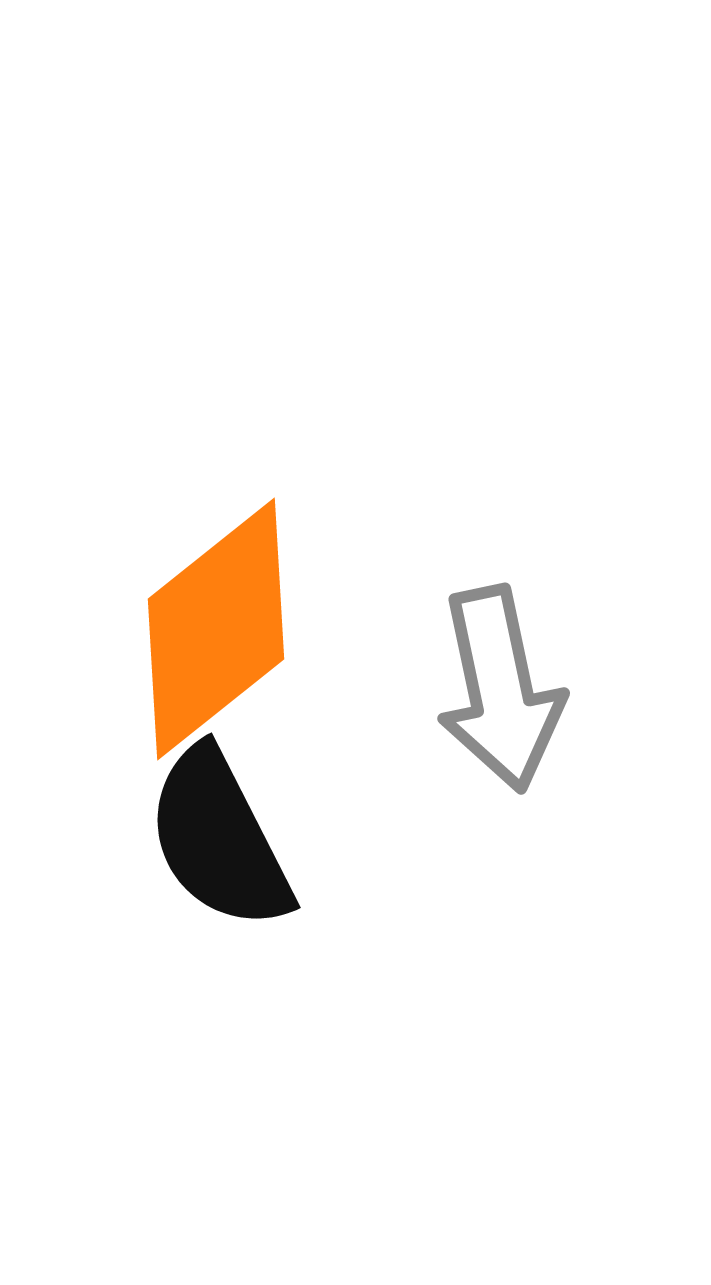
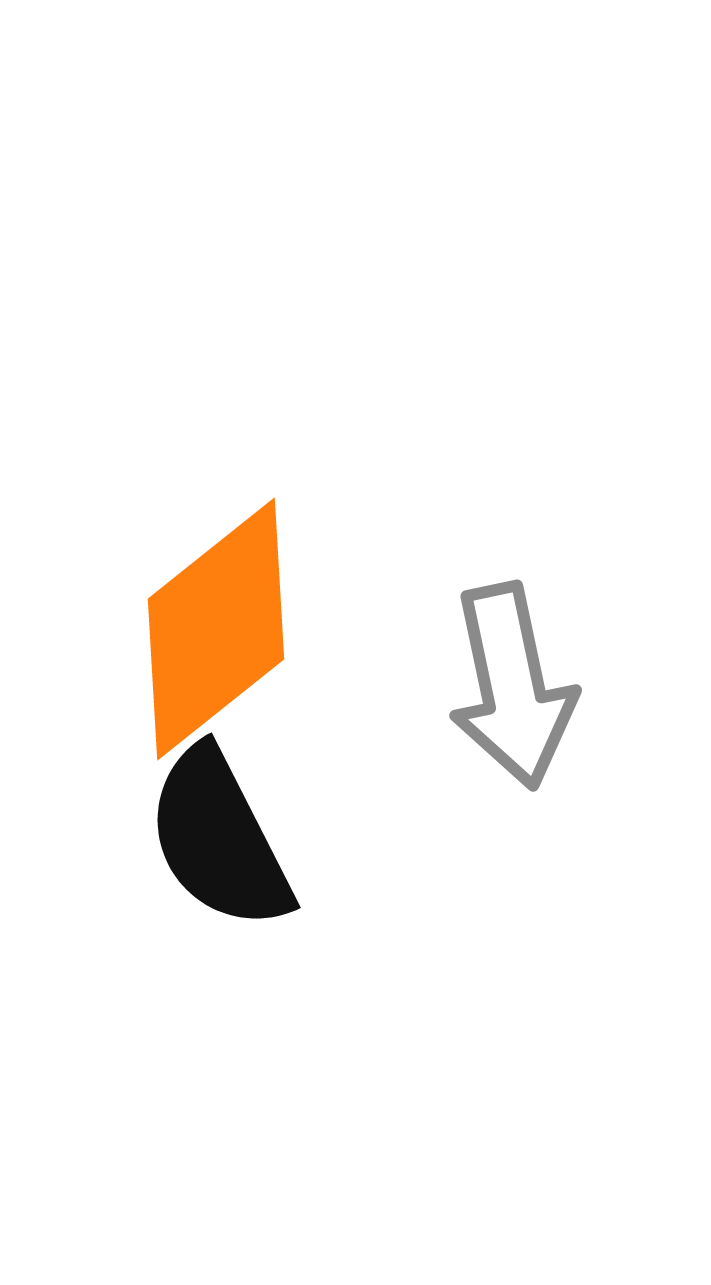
gray arrow: moved 12 px right, 3 px up
